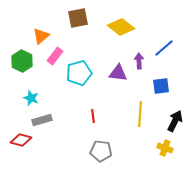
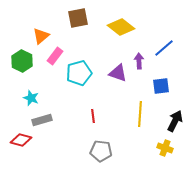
purple triangle: rotated 12 degrees clockwise
